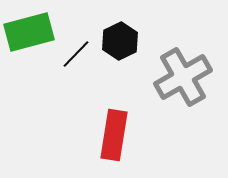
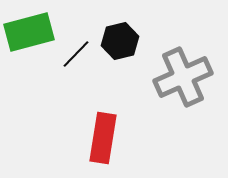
black hexagon: rotated 12 degrees clockwise
gray cross: rotated 6 degrees clockwise
red rectangle: moved 11 px left, 3 px down
